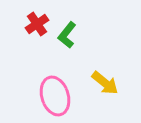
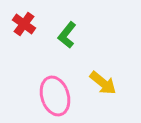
red cross: moved 13 px left; rotated 20 degrees counterclockwise
yellow arrow: moved 2 px left
